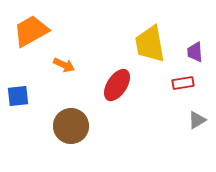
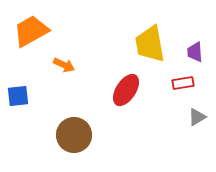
red ellipse: moved 9 px right, 5 px down
gray triangle: moved 3 px up
brown circle: moved 3 px right, 9 px down
